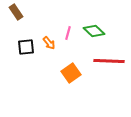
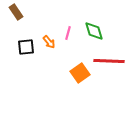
green diamond: rotated 30 degrees clockwise
orange arrow: moved 1 px up
orange square: moved 9 px right
